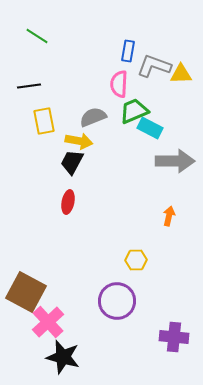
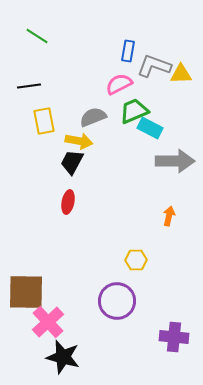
pink semicircle: rotated 60 degrees clockwise
brown square: rotated 27 degrees counterclockwise
